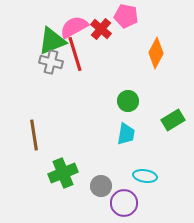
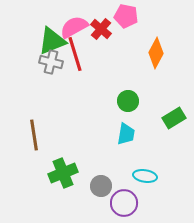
green rectangle: moved 1 px right, 2 px up
